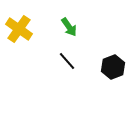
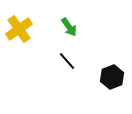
yellow cross: rotated 20 degrees clockwise
black hexagon: moved 1 px left, 10 px down
